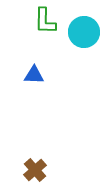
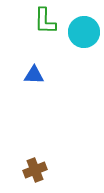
brown cross: rotated 20 degrees clockwise
